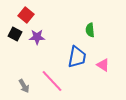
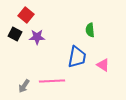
pink line: rotated 50 degrees counterclockwise
gray arrow: rotated 64 degrees clockwise
